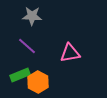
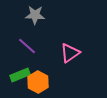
gray star: moved 3 px right, 1 px up
pink triangle: rotated 25 degrees counterclockwise
